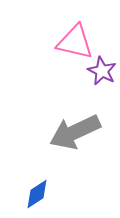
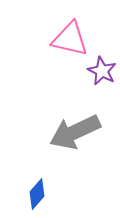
pink triangle: moved 5 px left, 3 px up
blue diamond: rotated 16 degrees counterclockwise
